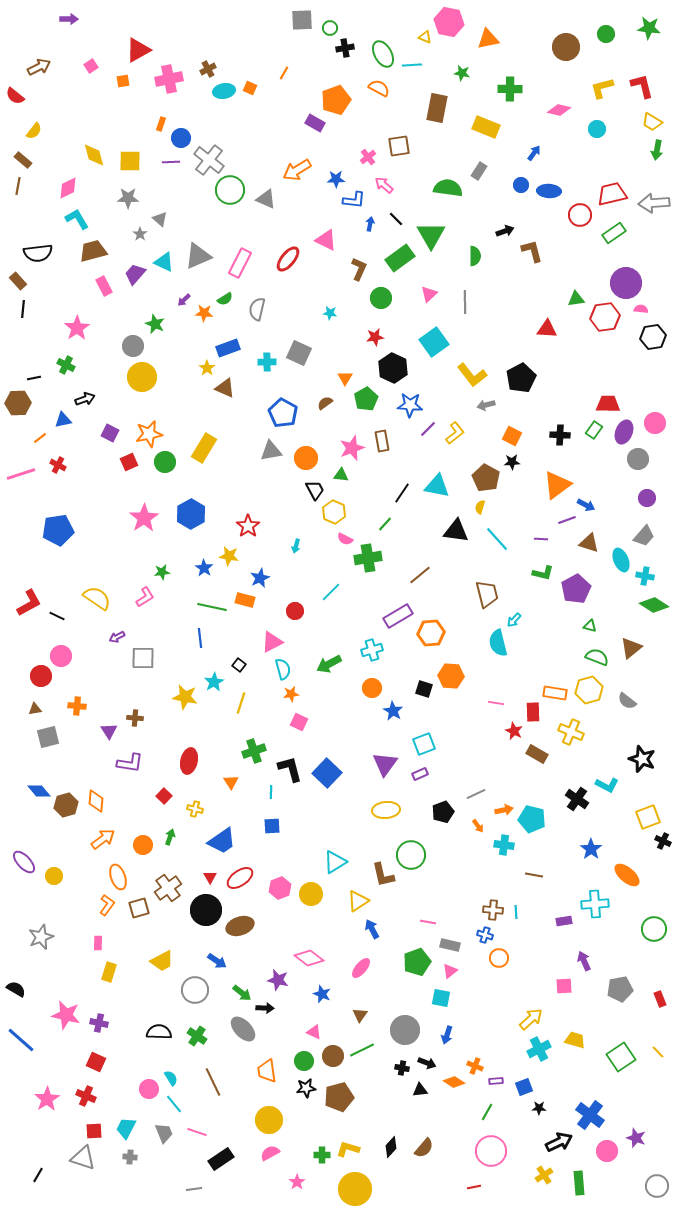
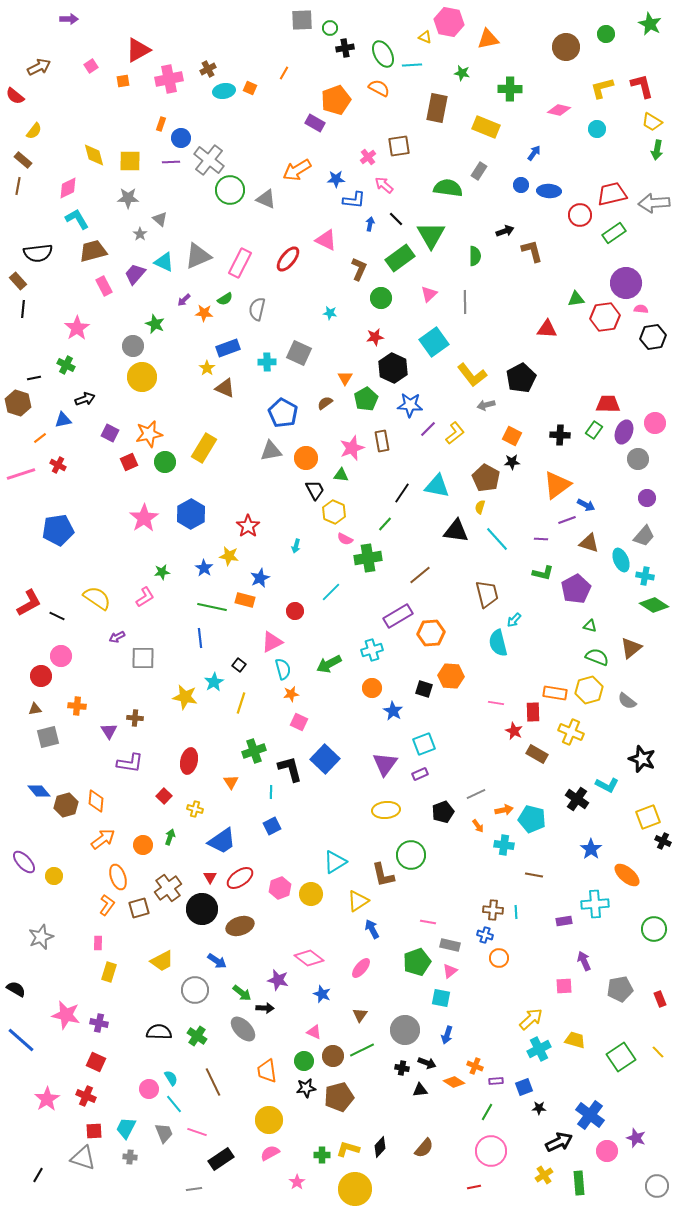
green star at (649, 28): moved 1 px right, 4 px up; rotated 20 degrees clockwise
brown hexagon at (18, 403): rotated 20 degrees clockwise
blue square at (327, 773): moved 2 px left, 14 px up
blue square at (272, 826): rotated 24 degrees counterclockwise
black circle at (206, 910): moved 4 px left, 1 px up
black diamond at (391, 1147): moved 11 px left
